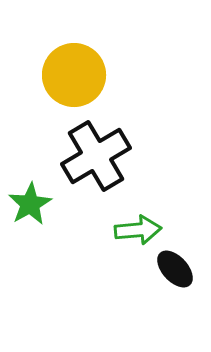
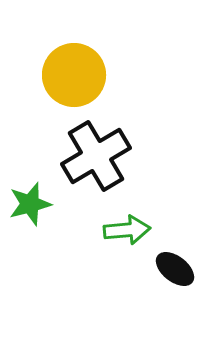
green star: rotated 15 degrees clockwise
green arrow: moved 11 px left
black ellipse: rotated 9 degrees counterclockwise
